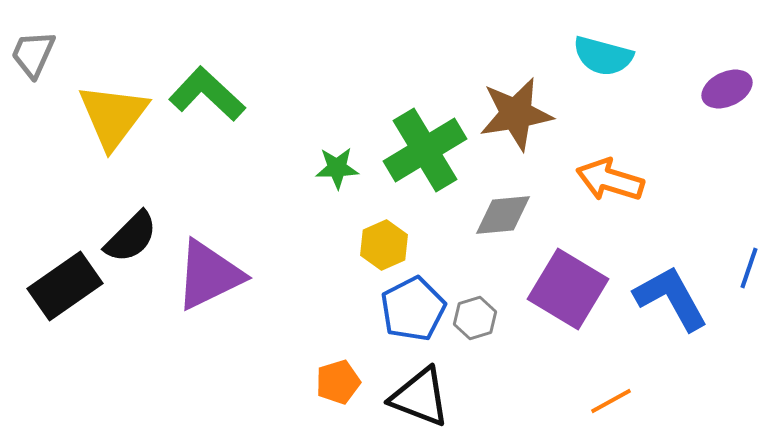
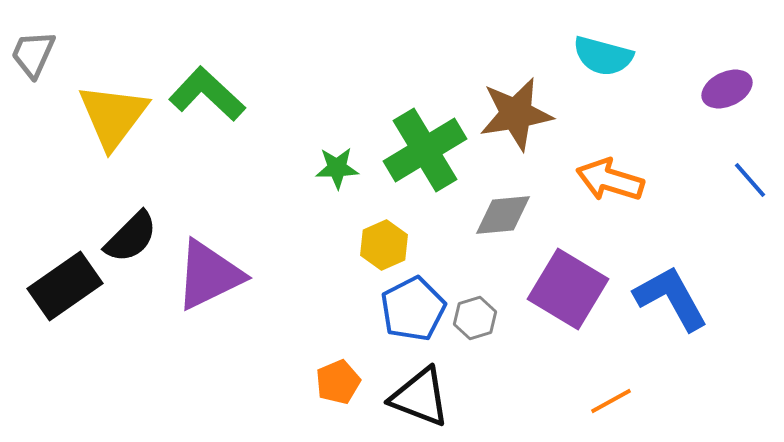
blue line: moved 1 px right, 88 px up; rotated 60 degrees counterclockwise
orange pentagon: rotated 6 degrees counterclockwise
